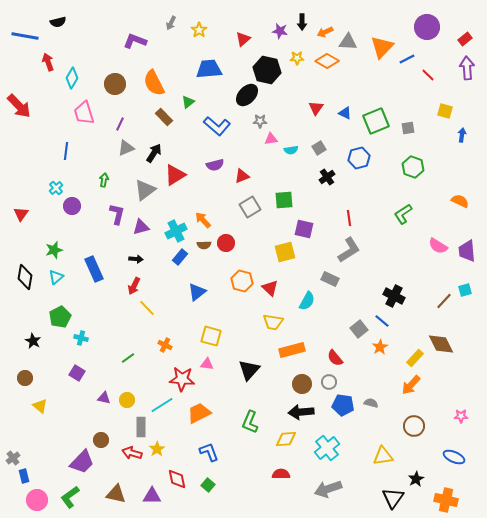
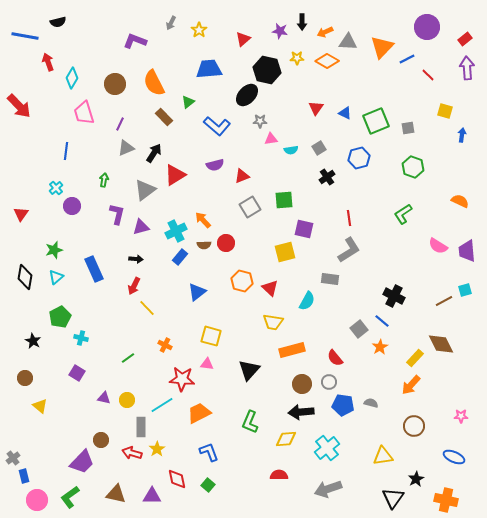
gray rectangle at (330, 279): rotated 18 degrees counterclockwise
brown line at (444, 301): rotated 18 degrees clockwise
red semicircle at (281, 474): moved 2 px left, 1 px down
